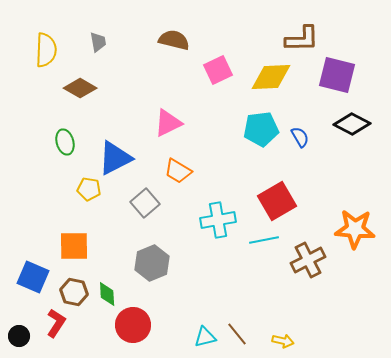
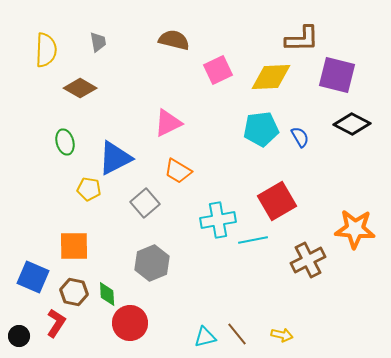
cyan line: moved 11 px left
red circle: moved 3 px left, 2 px up
yellow arrow: moved 1 px left, 6 px up
